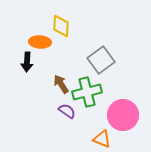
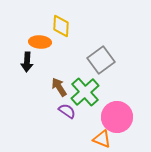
brown arrow: moved 2 px left, 3 px down
green cross: moved 2 px left; rotated 28 degrees counterclockwise
pink circle: moved 6 px left, 2 px down
